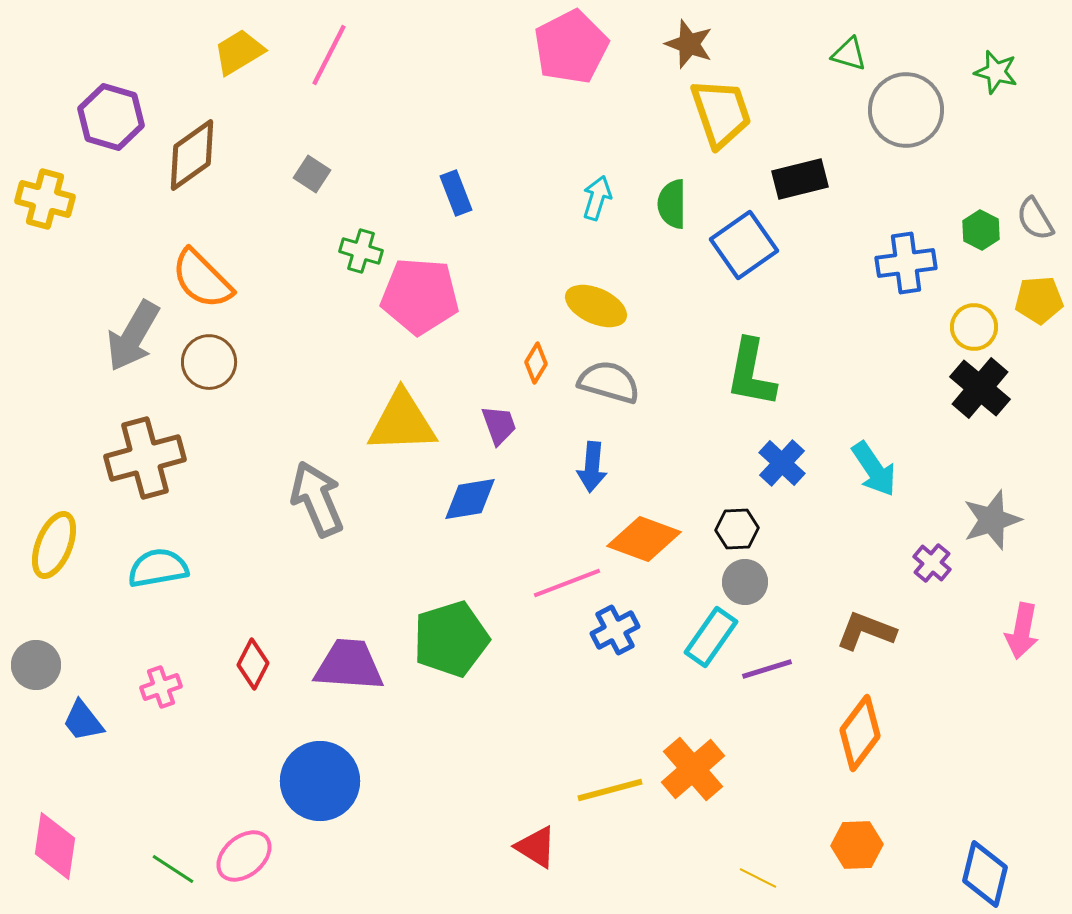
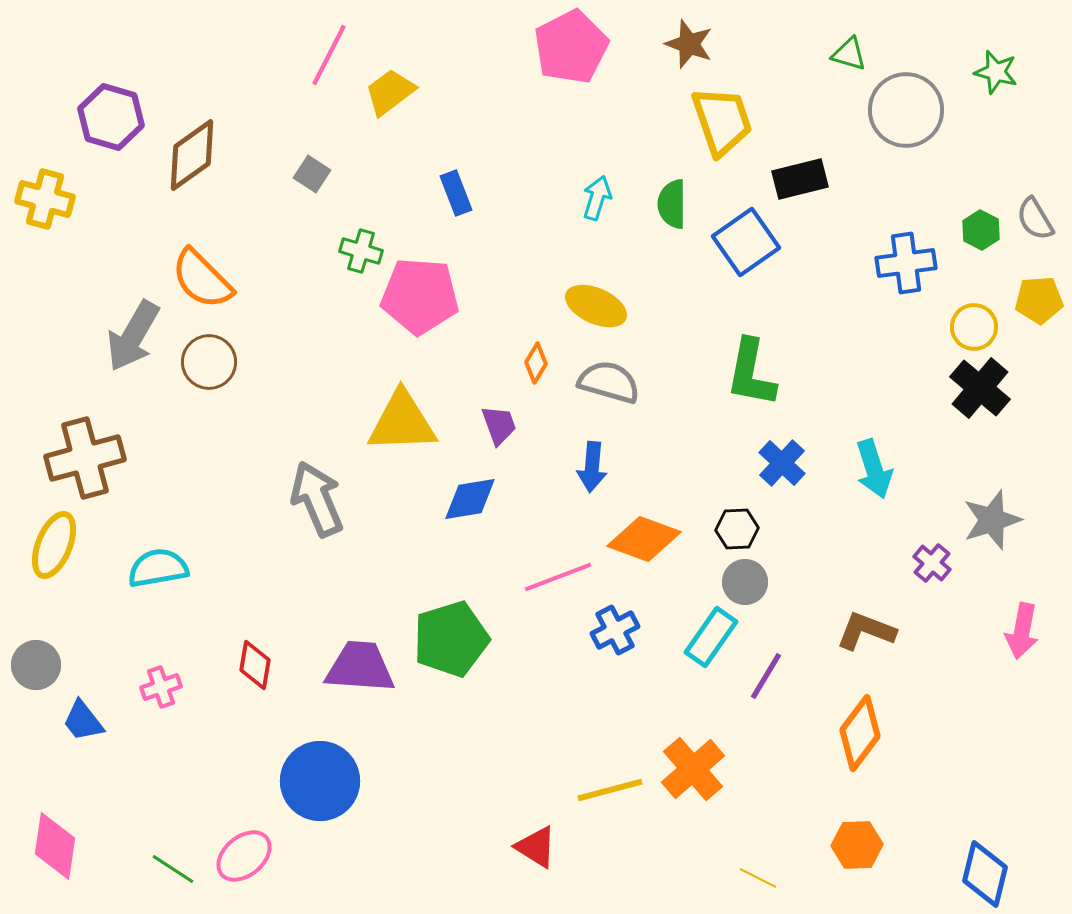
yellow trapezoid at (239, 52): moved 151 px right, 40 px down; rotated 6 degrees counterclockwise
yellow trapezoid at (721, 113): moved 1 px right, 8 px down
blue square at (744, 245): moved 2 px right, 3 px up
brown cross at (145, 458): moved 60 px left
cyan arrow at (874, 469): rotated 16 degrees clockwise
pink line at (567, 583): moved 9 px left, 6 px up
red diamond at (253, 664): moved 2 px right, 1 px down; rotated 18 degrees counterclockwise
purple trapezoid at (349, 665): moved 11 px right, 2 px down
purple line at (767, 669): moved 1 px left, 7 px down; rotated 42 degrees counterclockwise
